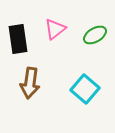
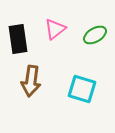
brown arrow: moved 1 px right, 2 px up
cyan square: moved 3 px left; rotated 24 degrees counterclockwise
